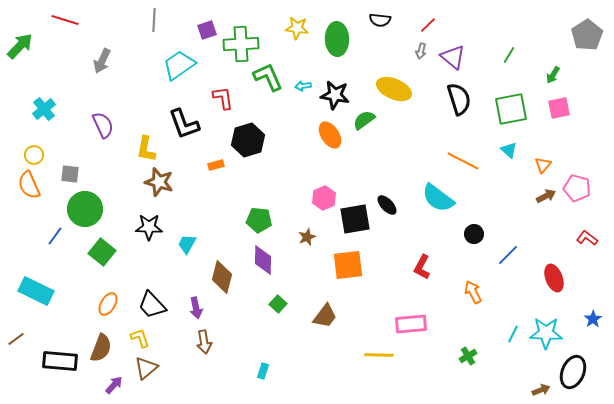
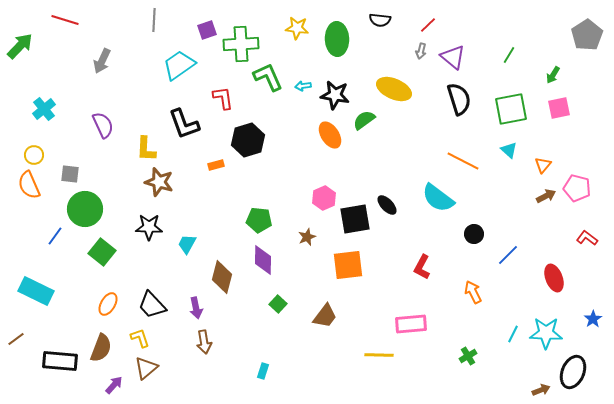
yellow L-shape at (146, 149): rotated 8 degrees counterclockwise
